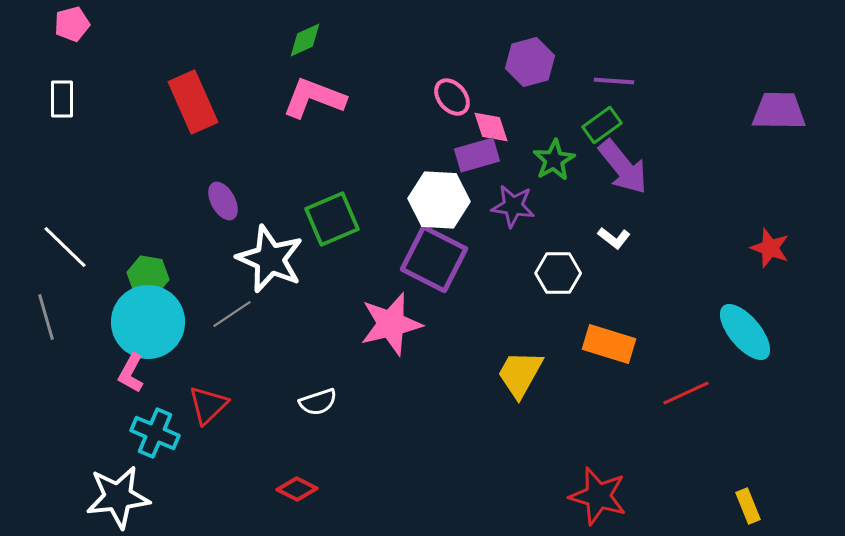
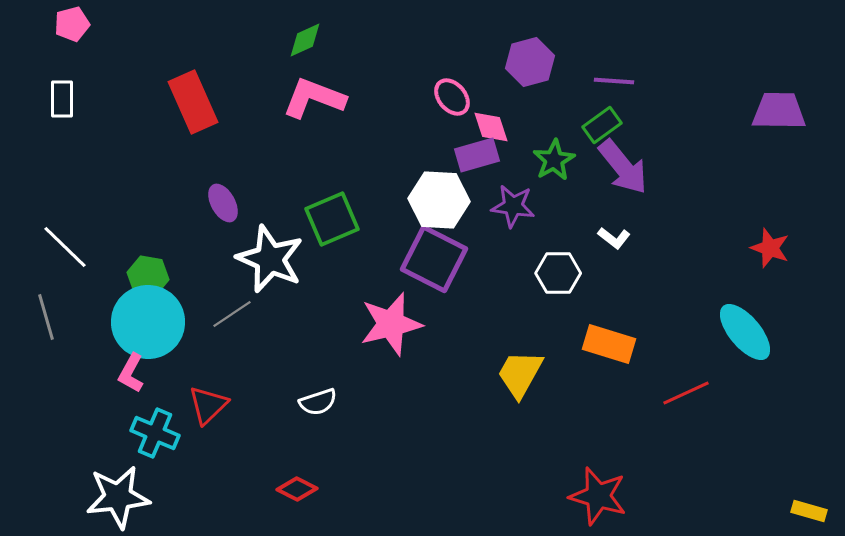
purple ellipse at (223, 201): moved 2 px down
yellow rectangle at (748, 506): moved 61 px right, 5 px down; rotated 52 degrees counterclockwise
